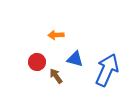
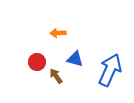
orange arrow: moved 2 px right, 2 px up
blue arrow: moved 3 px right
